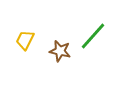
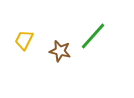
yellow trapezoid: moved 1 px left
